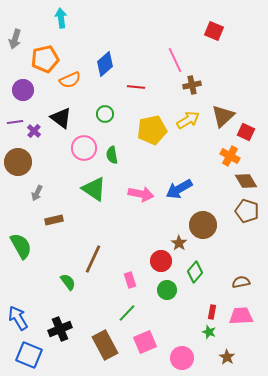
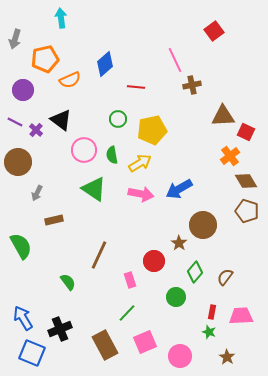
red square at (214, 31): rotated 30 degrees clockwise
green circle at (105, 114): moved 13 px right, 5 px down
brown triangle at (223, 116): rotated 40 degrees clockwise
black triangle at (61, 118): moved 2 px down
yellow arrow at (188, 120): moved 48 px left, 43 px down
purple line at (15, 122): rotated 35 degrees clockwise
purple cross at (34, 131): moved 2 px right, 1 px up
pink circle at (84, 148): moved 2 px down
orange cross at (230, 156): rotated 24 degrees clockwise
brown line at (93, 259): moved 6 px right, 4 px up
red circle at (161, 261): moved 7 px left
brown semicircle at (241, 282): moved 16 px left, 5 px up; rotated 42 degrees counterclockwise
green circle at (167, 290): moved 9 px right, 7 px down
blue arrow at (18, 318): moved 5 px right
blue square at (29, 355): moved 3 px right, 2 px up
pink circle at (182, 358): moved 2 px left, 2 px up
